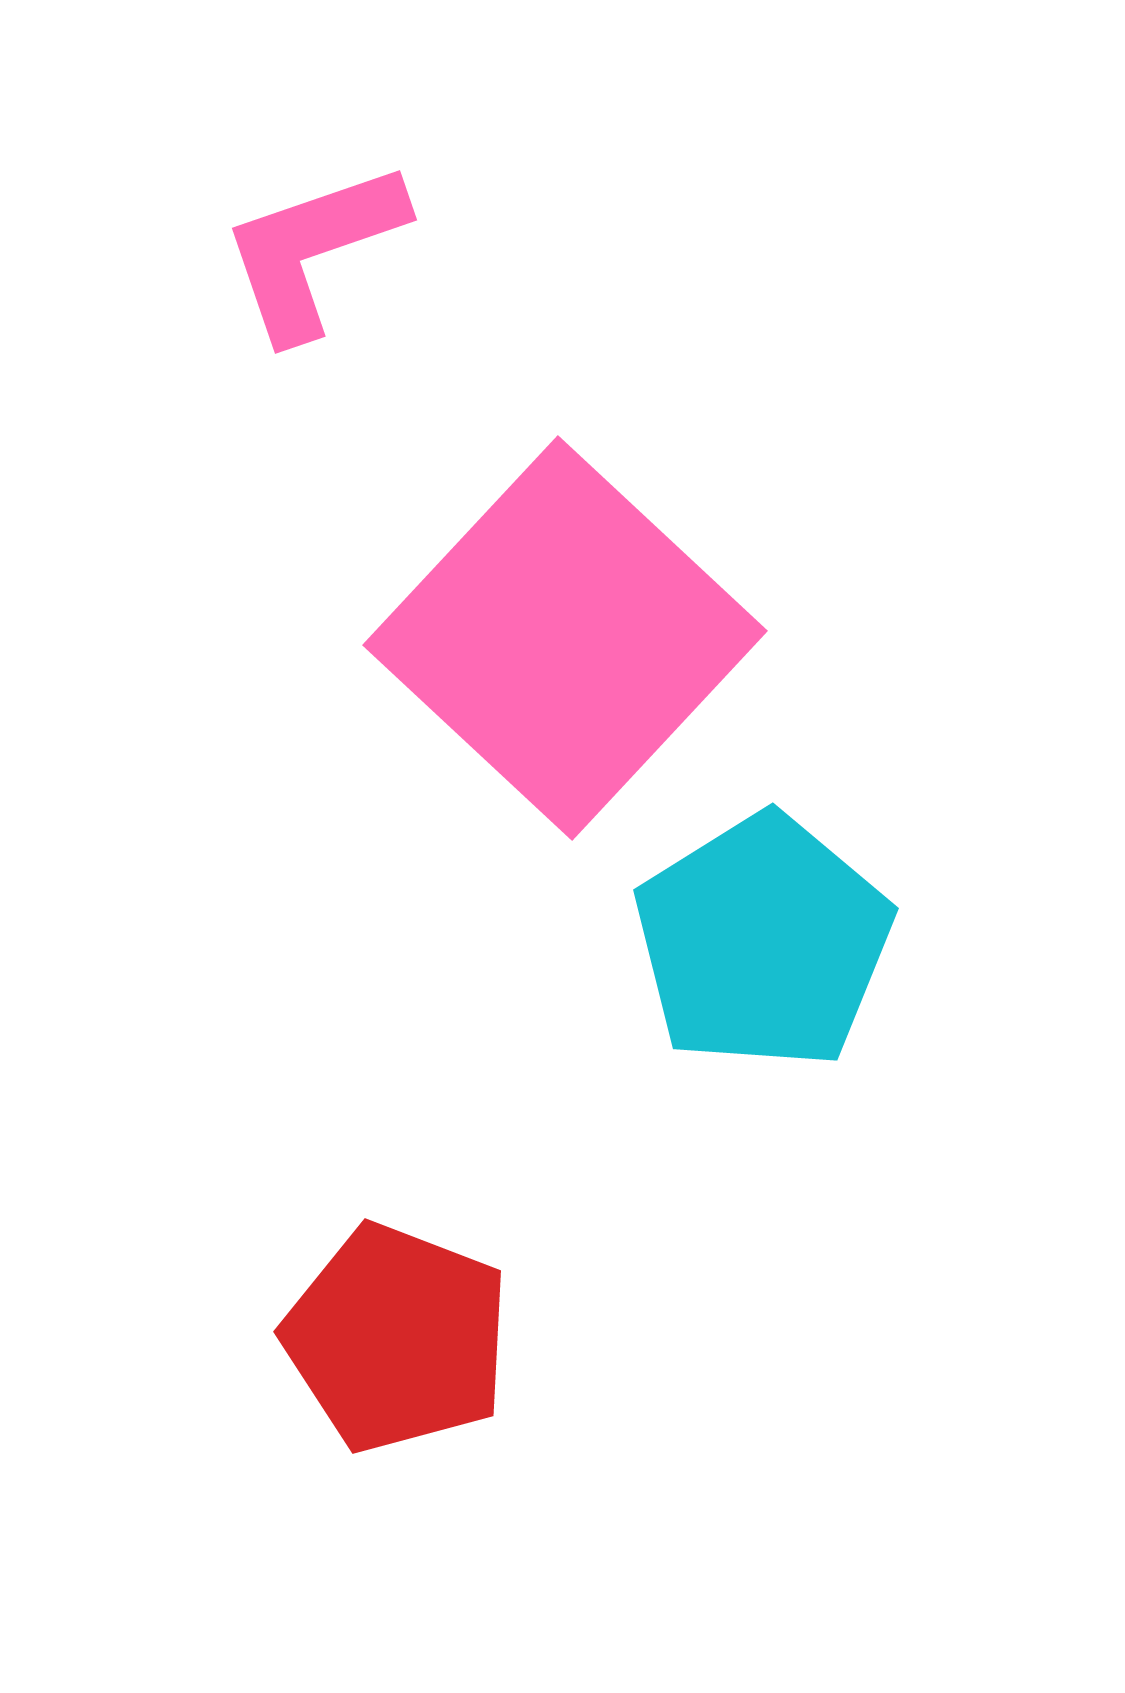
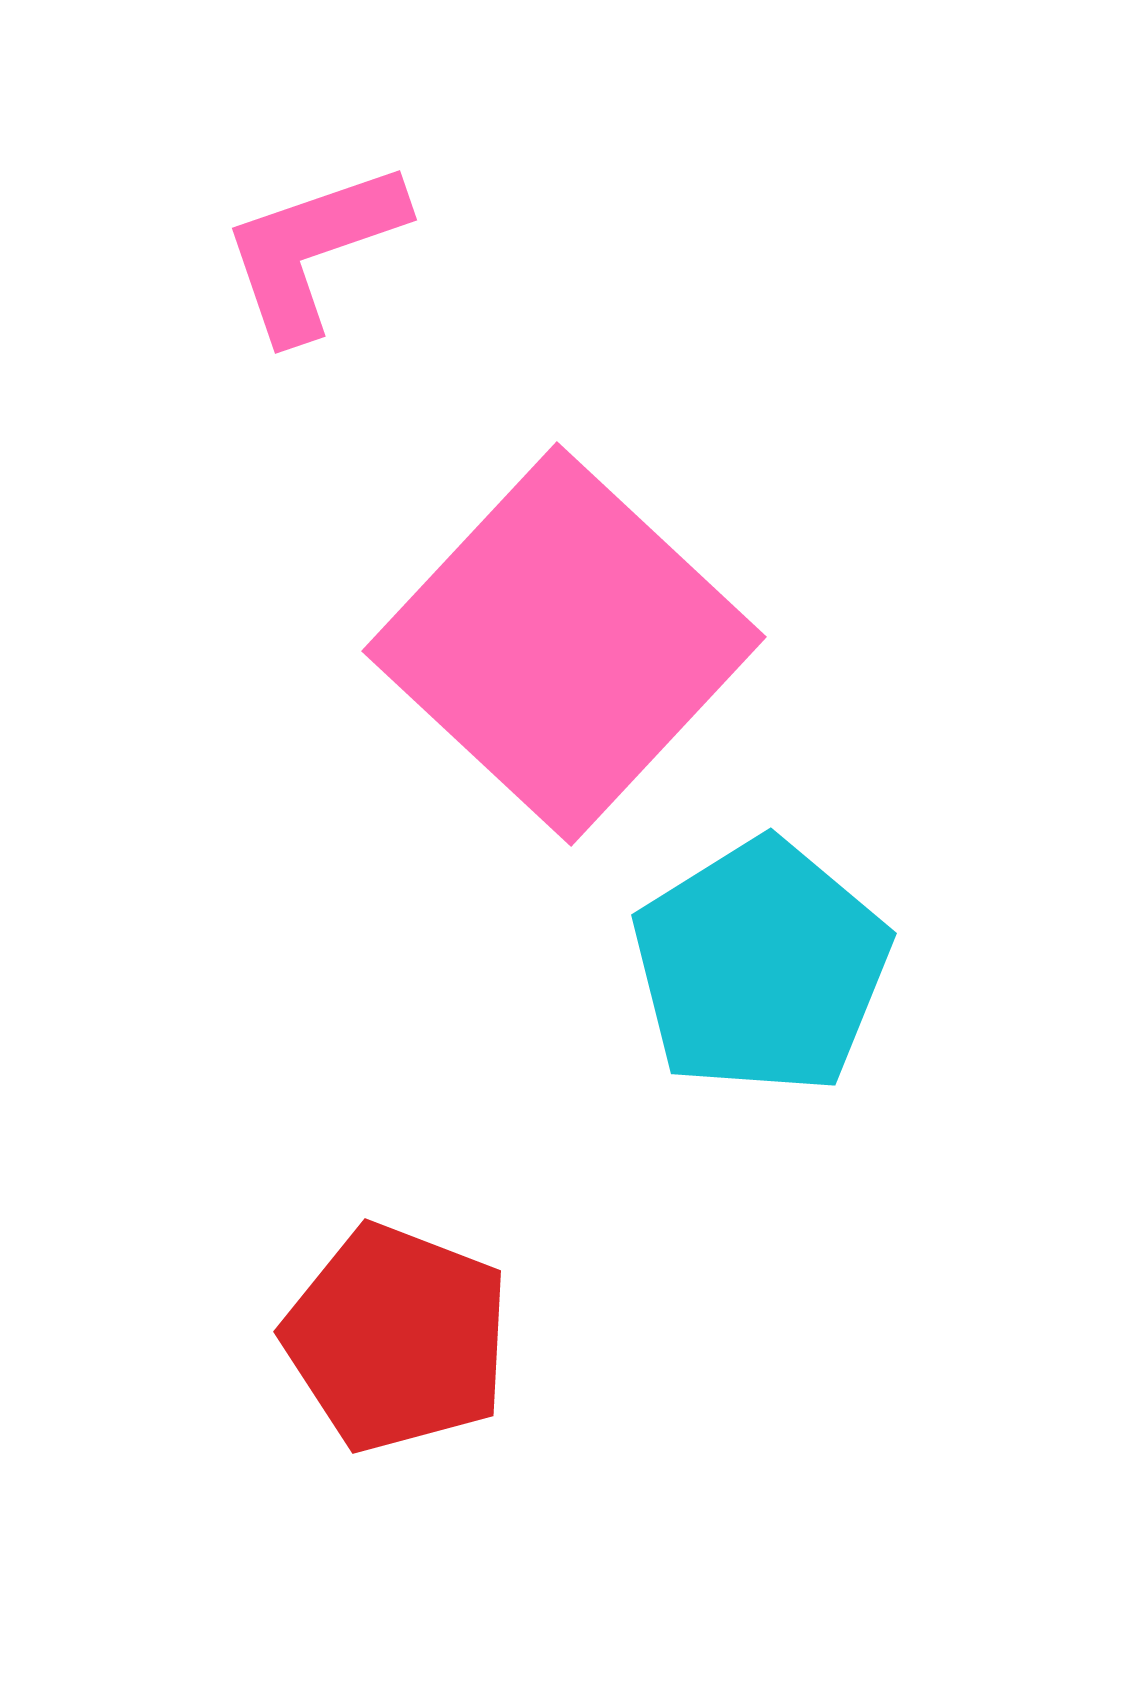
pink square: moved 1 px left, 6 px down
cyan pentagon: moved 2 px left, 25 px down
